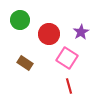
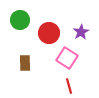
red circle: moved 1 px up
brown rectangle: rotated 56 degrees clockwise
